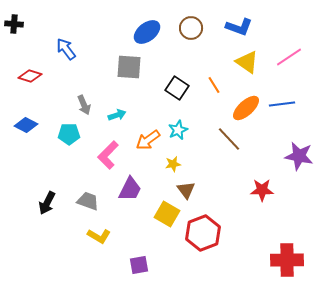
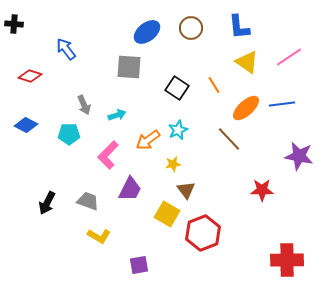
blue L-shape: rotated 64 degrees clockwise
